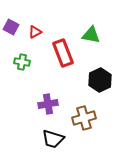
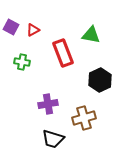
red triangle: moved 2 px left, 2 px up
